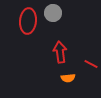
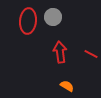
gray circle: moved 4 px down
red line: moved 10 px up
orange semicircle: moved 1 px left, 8 px down; rotated 144 degrees counterclockwise
